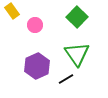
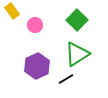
green square: moved 3 px down
green triangle: rotated 32 degrees clockwise
